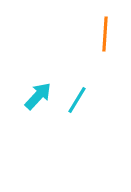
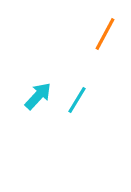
orange line: rotated 24 degrees clockwise
